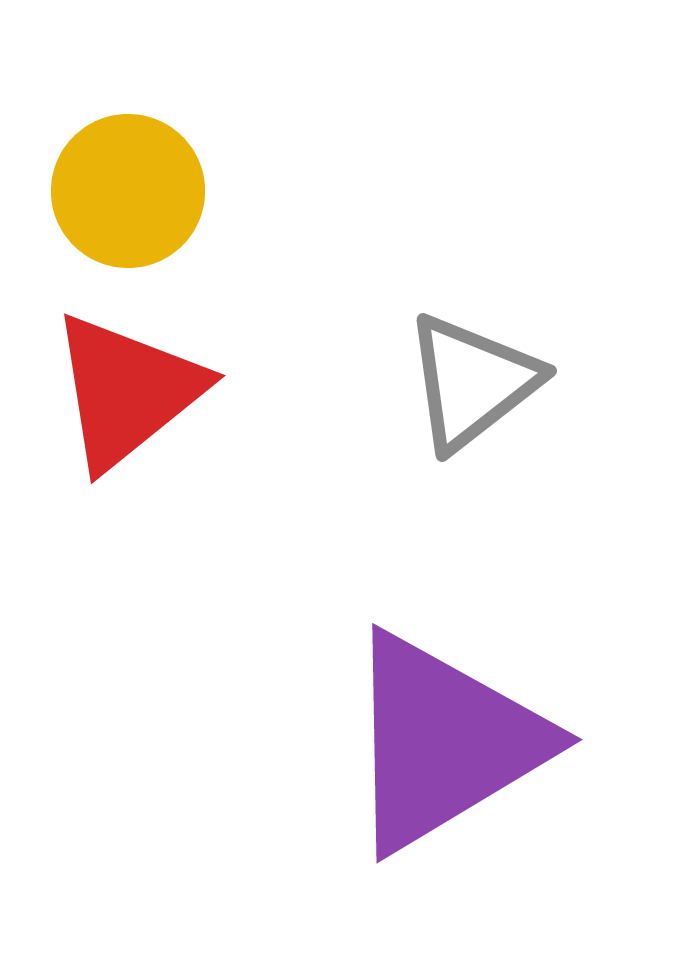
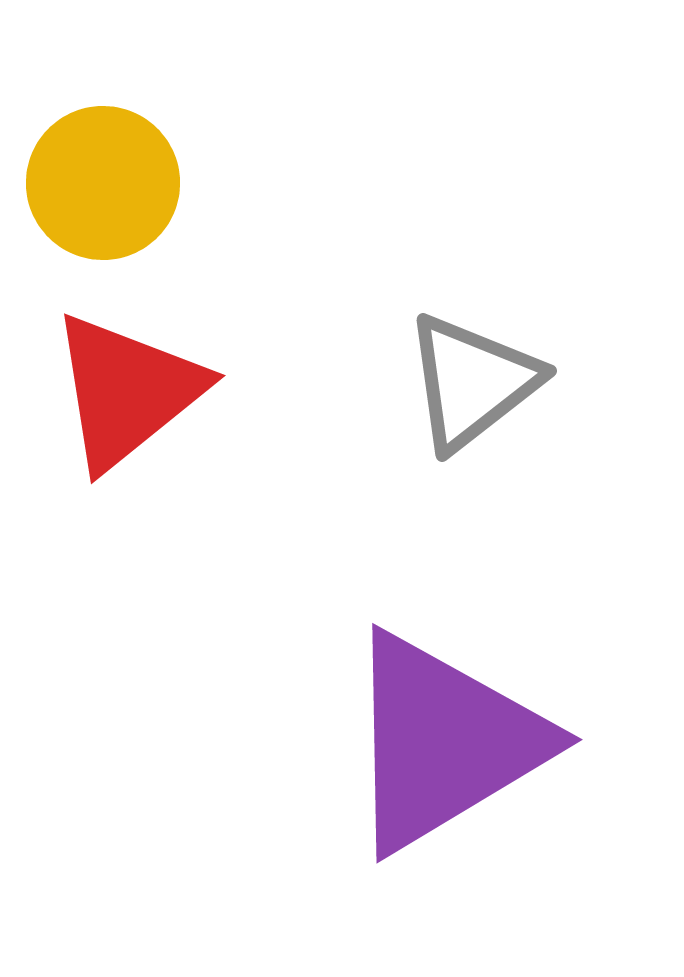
yellow circle: moved 25 px left, 8 px up
